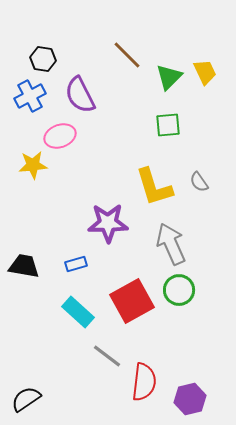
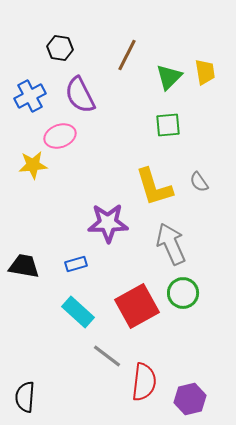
brown line: rotated 72 degrees clockwise
black hexagon: moved 17 px right, 11 px up
yellow trapezoid: rotated 16 degrees clockwise
green circle: moved 4 px right, 3 px down
red square: moved 5 px right, 5 px down
black semicircle: moved 1 px left, 2 px up; rotated 52 degrees counterclockwise
